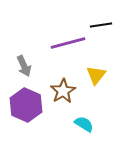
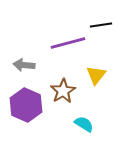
gray arrow: moved 1 px up; rotated 120 degrees clockwise
